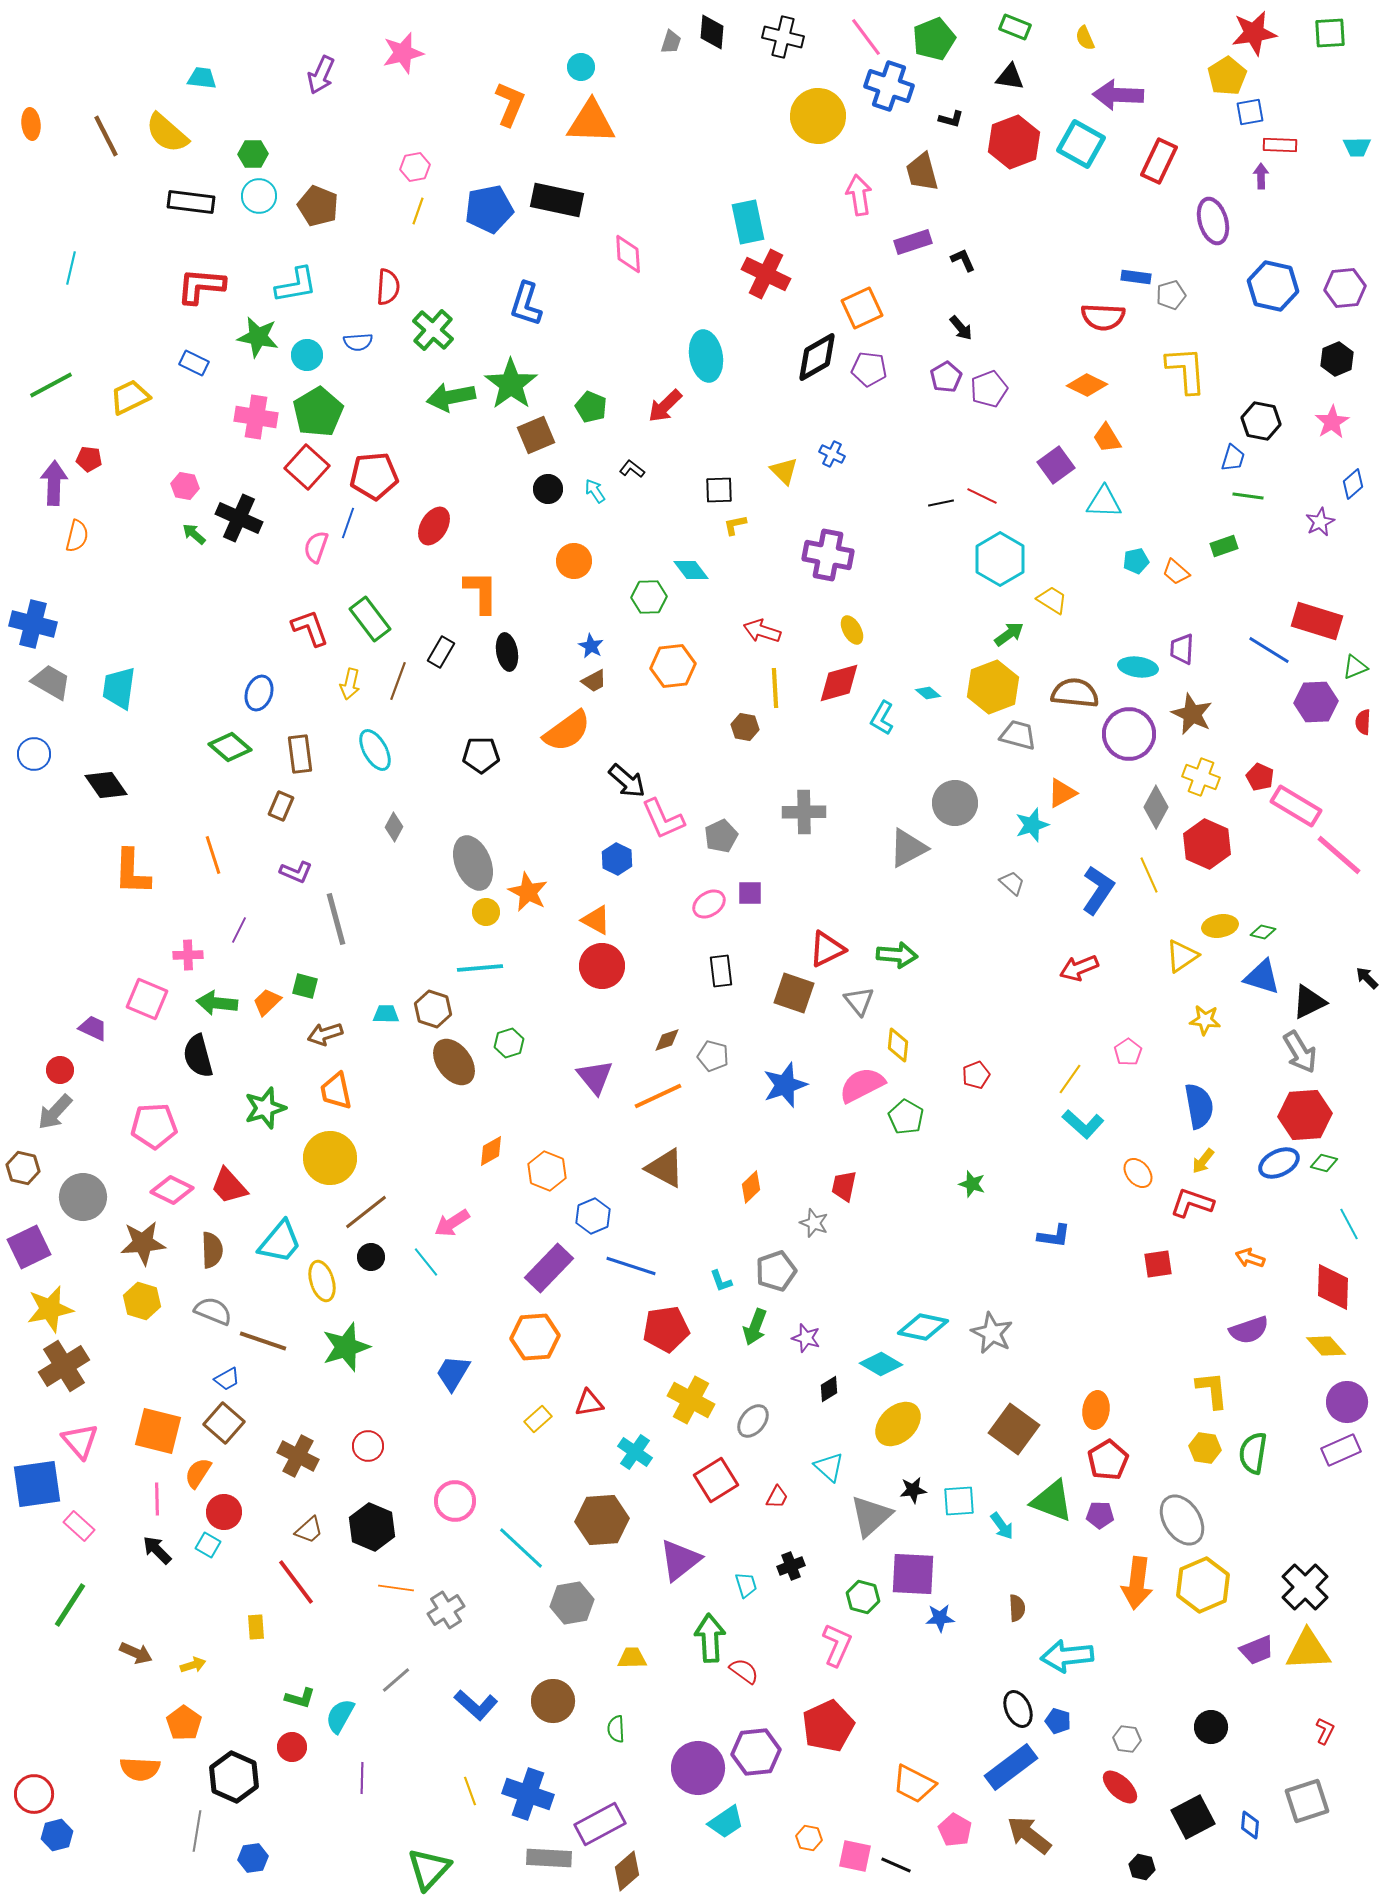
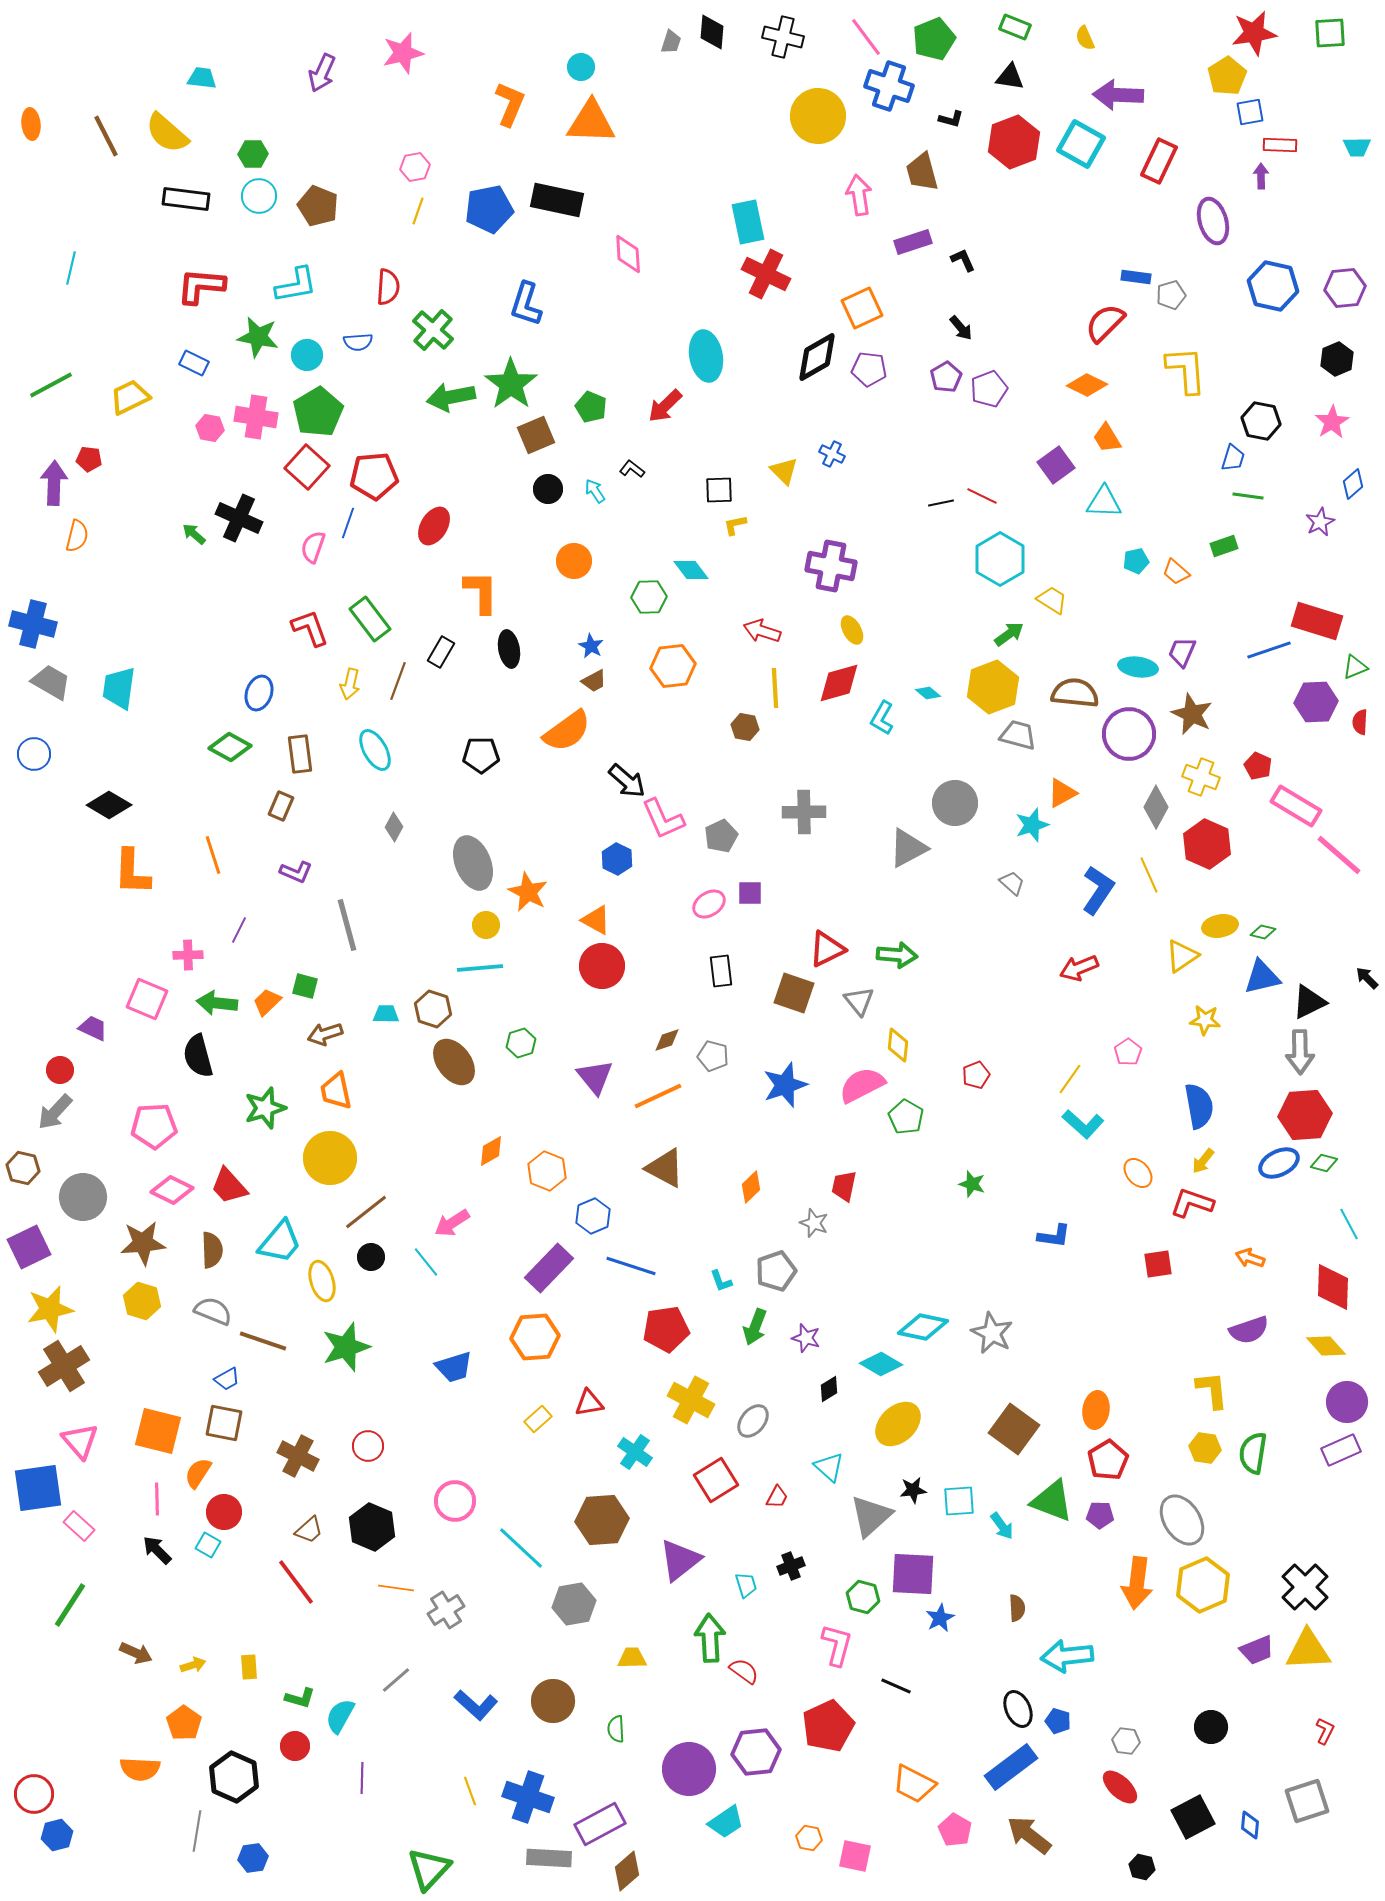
purple arrow at (321, 75): moved 1 px right, 2 px up
black rectangle at (191, 202): moved 5 px left, 3 px up
red semicircle at (1103, 317): moved 2 px right, 6 px down; rotated 132 degrees clockwise
pink hexagon at (185, 486): moved 25 px right, 58 px up
pink semicircle at (316, 547): moved 3 px left
purple cross at (828, 555): moved 3 px right, 11 px down
purple trapezoid at (1182, 649): moved 3 px down; rotated 20 degrees clockwise
blue line at (1269, 650): rotated 51 degrees counterclockwise
black ellipse at (507, 652): moved 2 px right, 3 px up
red semicircle at (1363, 722): moved 3 px left
green diamond at (230, 747): rotated 12 degrees counterclockwise
red pentagon at (1260, 777): moved 2 px left, 11 px up
black diamond at (106, 785): moved 3 px right, 20 px down; rotated 24 degrees counterclockwise
yellow circle at (486, 912): moved 13 px down
gray line at (336, 919): moved 11 px right, 6 px down
blue triangle at (1262, 977): rotated 30 degrees counterclockwise
green hexagon at (509, 1043): moved 12 px right
gray arrow at (1300, 1052): rotated 30 degrees clockwise
blue trapezoid at (453, 1373): moved 1 px right, 6 px up; rotated 138 degrees counterclockwise
brown square at (224, 1423): rotated 30 degrees counterclockwise
blue square at (37, 1484): moved 1 px right, 4 px down
gray hexagon at (572, 1603): moved 2 px right, 1 px down
blue star at (940, 1618): rotated 24 degrees counterclockwise
yellow rectangle at (256, 1627): moved 7 px left, 40 px down
pink L-shape at (837, 1645): rotated 9 degrees counterclockwise
gray hexagon at (1127, 1739): moved 1 px left, 2 px down
red circle at (292, 1747): moved 3 px right, 1 px up
purple circle at (698, 1768): moved 9 px left, 1 px down
blue cross at (528, 1794): moved 3 px down
black line at (896, 1865): moved 179 px up
